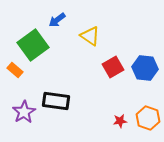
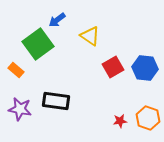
green square: moved 5 px right, 1 px up
orange rectangle: moved 1 px right
purple star: moved 4 px left, 3 px up; rotated 30 degrees counterclockwise
